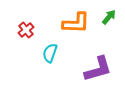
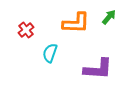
purple L-shape: rotated 20 degrees clockwise
